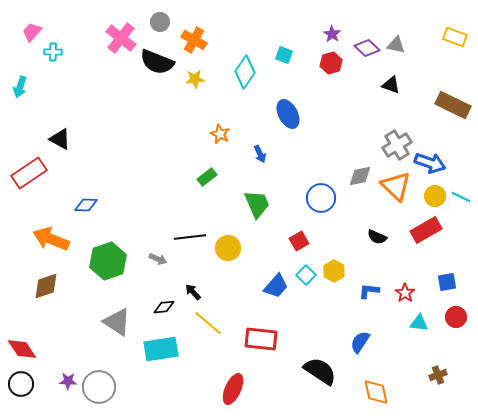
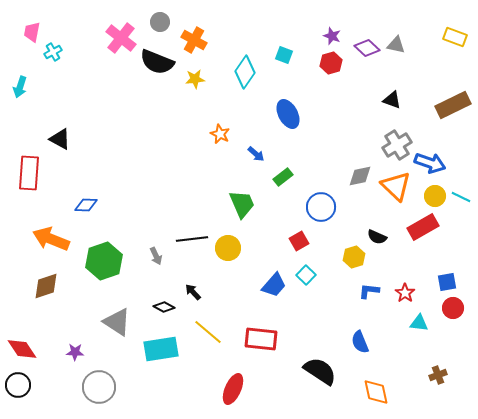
pink trapezoid at (32, 32): rotated 30 degrees counterclockwise
purple star at (332, 34): moved 2 px down; rotated 12 degrees counterclockwise
cyan cross at (53, 52): rotated 30 degrees counterclockwise
black triangle at (391, 85): moved 1 px right, 15 px down
brown rectangle at (453, 105): rotated 52 degrees counterclockwise
blue arrow at (260, 154): moved 4 px left; rotated 24 degrees counterclockwise
red rectangle at (29, 173): rotated 52 degrees counterclockwise
green rectangle at (207, 177): moved 76 px right
blue circle at (321, 198): moved 9 px down
green trapezoid at (257, 204): moved 15 px left
red rectangle at (426, 230): moved 3 px left, 3 px up
black line at (190, 237): moved 2 px right, 2 px down
gray arrow at (158, 259): moved 2 px left, 3 px up; rotated 42 degrees clockwise
green hexagon at (108, 261): moved 4 px left
yellow hexagon at (334, 271): moved 20 px right, 14 px up; rotated 15 degrees clockwise
blue trapezoid at (276, 286): moved 2 px left, 1 px up
black diamond at (164, 307): rotated 35 degrees clockwise
red circle at (456, 317): moved 3 px left, 9 px up
yellow line at (208, 323): moved 9 px down
blue semicircle at (360, 342): rotated 55 degrees counterclockwise
purple star at (68, 381): moved 7 px right, 29 px up
black circle at (21, 384): moved 3 px left, 1 px down
